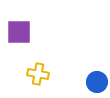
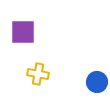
purple square: moved 4 px right
